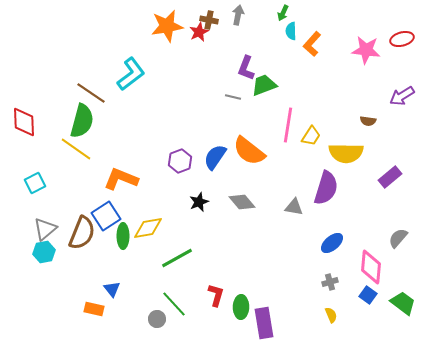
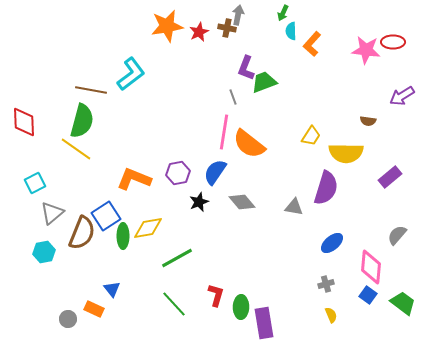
brown cross at (209, 20): moved 18 px right, 8 px down
red ellipse at (402, 39): moved 9 px left, 3 px down; rotated 15 degrees clockwise
green trapezoid at (264, 85): moved 3 px up
brown line at (91, 93): moved 3 px up; rotated 24 degrees counterclockwise
gray line at (233, 97): rotated 56 degrees clockwise
pink line at (288, 125): moved 64 px left, 7 px down
orange semicircle at (249, 151): moved 7 px up
blue semicircle at (215, 157): moved 15 px down
purple hexagon at (180, 161): moved 2 px left, 12 px down; rotated 10 degrees clockwise
orange L-shape at (121, 179): moved 13 px right
gray triangle at (45, 229): moved 7 px right, 16 px up
gray semicircle at (398, 238): moved 1 px left, 3 px up
gray cross at (330, 282): moved 4 px left, 2 px down
orange rectangle at (94, 309): rotated 12 degrees clockwise
gray circle at (157, 319): moved 89 px left
